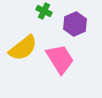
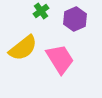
green cross: moved 3 px left; rotated 28 degrees clockwise
purple hexagon: moved 5 px up
